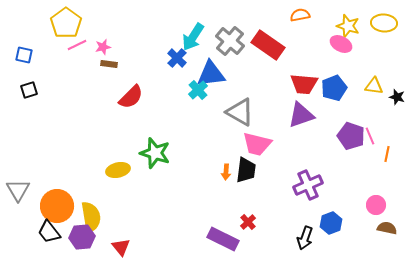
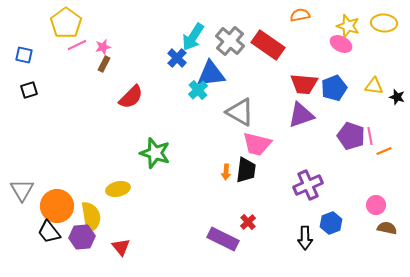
brown rectangle at (109, 64): moved 5 px left; rotated 70 degrees counterclockwise
pink line at (370, 136): rotated 12 degrees clockwise
orange line at (387, 154): moved 3 px left, 3 px up; rotated 56 degrees clockwise
yellow ellipse at (118, 170): moved 19 px down
gray triangle at (18, 190): moved 4 px right
black arrow at (305, 238): rotated 20 degrees counterclockwise
